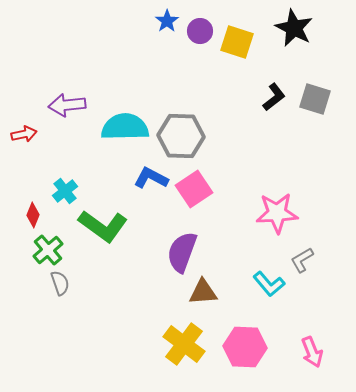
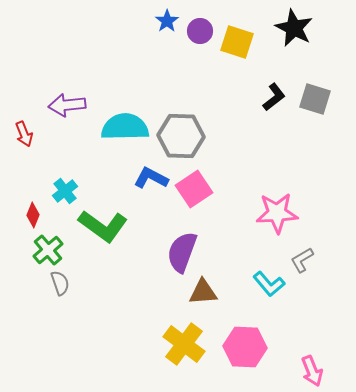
red arrow: rotated 80 degrees clockwise
pink arrow: moved 19 px down
